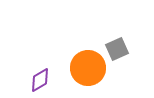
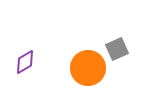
purple diamond: moved 15 px left, 18 px up
